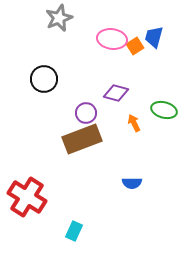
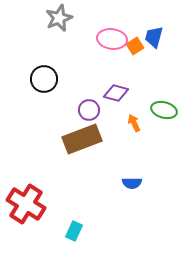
purple circle: moved 3 px right, 3 px up
red cross: moved 1 px left, 7 px down
